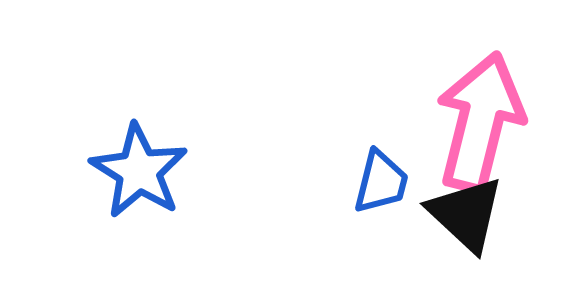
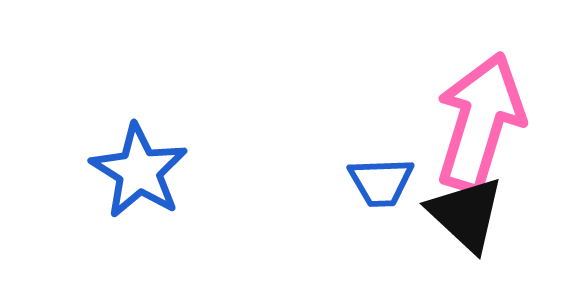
pink arrow: rotated 3 degrees clockwise
blue trapezoid: rotated 74 degrees clockwise
